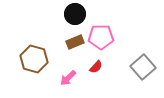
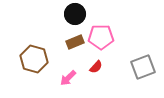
gray square: rotated 20 degrees clockwise
